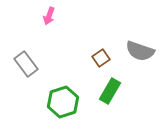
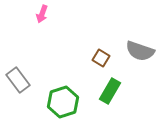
pink arrow: moved 7 px left, 2 px up
brown square: rotated 24 degrees counterclockwise
gray rectangle: moved 8 px left, 16 px down
